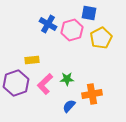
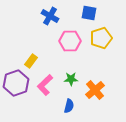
blue cross: moved 2 px right, 8 px up
pink hexagon: moved 2 px left, 11 px down; rotated 15 degrees clockwise
yellow pentagon: rotated 10 degrees clockwise
yellow rectangle: moved 1 px left, 1 px down; rotated 48 degrees counterclockwise
green star: moved 4 px right
pink L-shape: moved 1 px down
orange cross: moved 3 px right, 4 px up; rotated 30 degrees counterclockwise
blue semicircle: rotated 152 degrees clockwise
